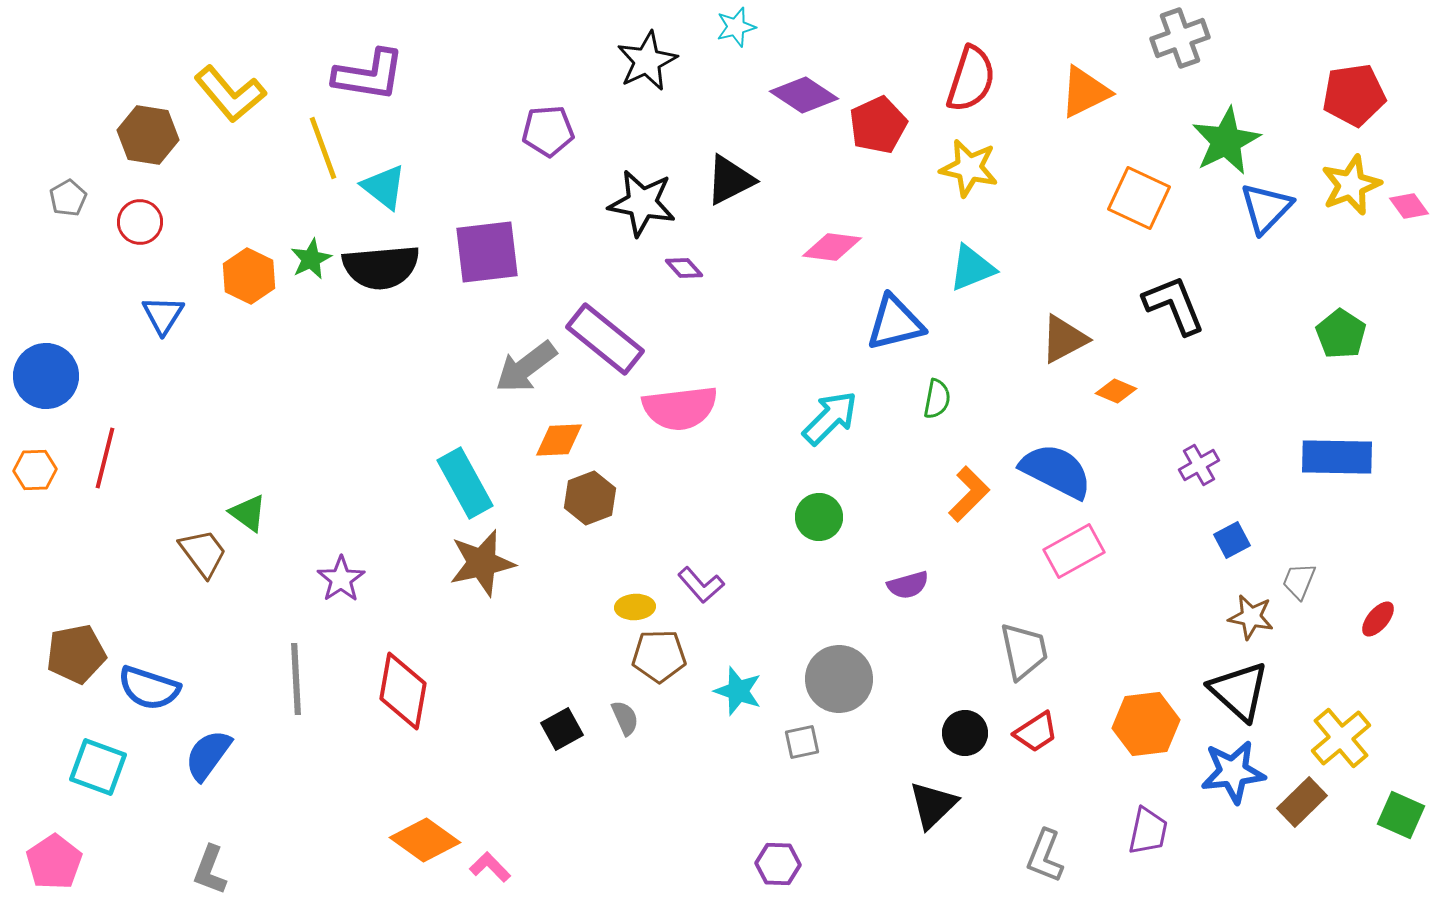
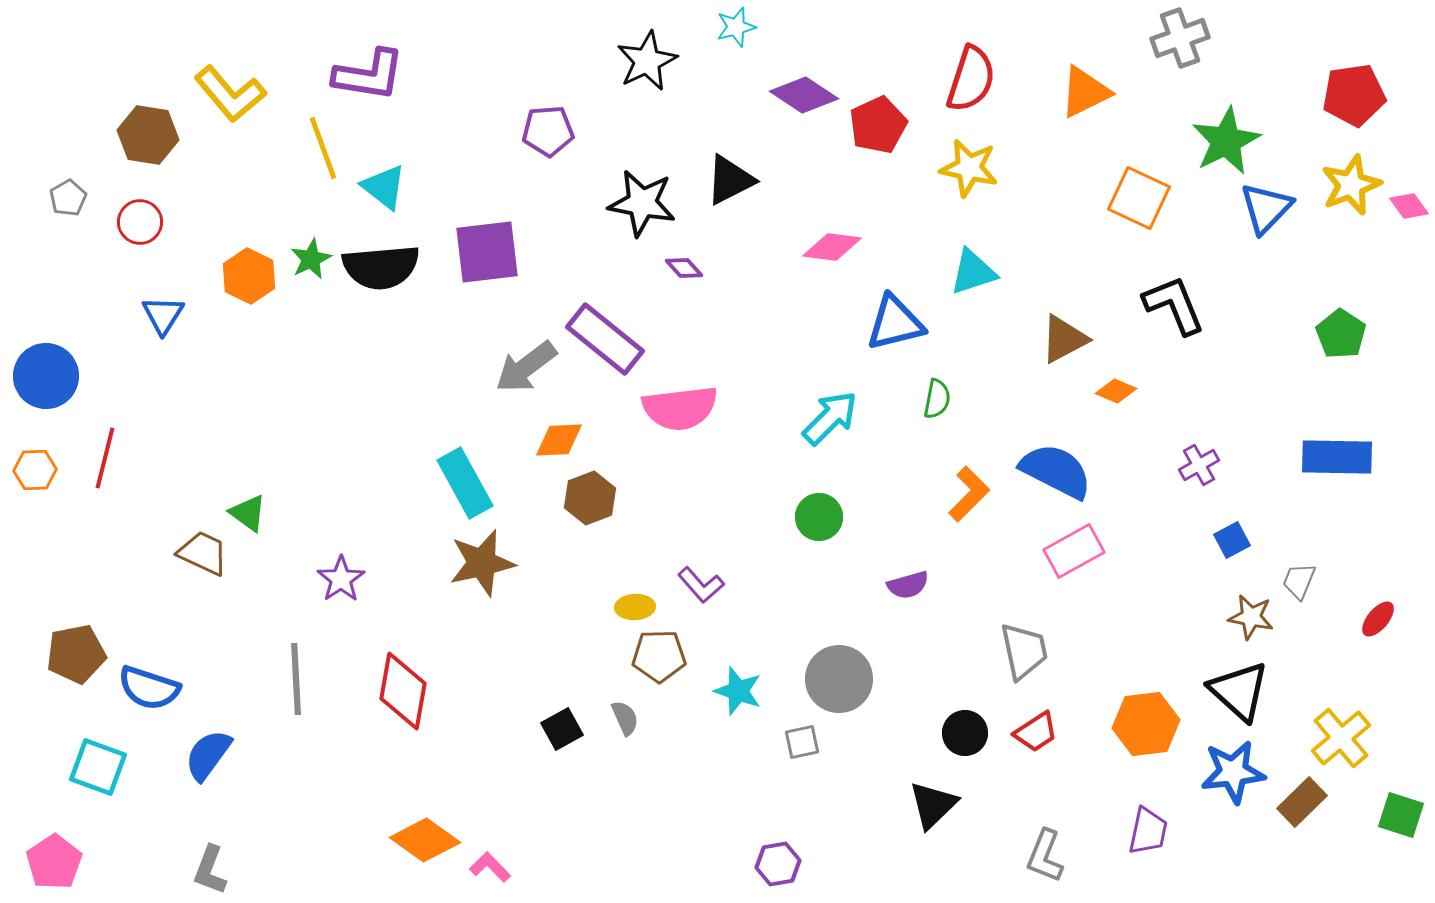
cyan triangle at (972, 268): moved 1 px right, 4 px down; rotated 4 degrees clockwise
brown trapezoid at (203, 553): rotated 28 degrees counterclockwise
green square at (1401, 815): rotated 6 degrees counterclockwise
purple hexagon at (778, 864): rotated 12 degrees counterclockwise
